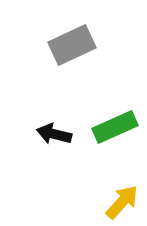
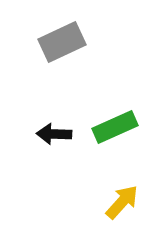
gray rectangle: moved 10 px left, 3 px up
black arrow: rotated 12 degrees counterclockwise
